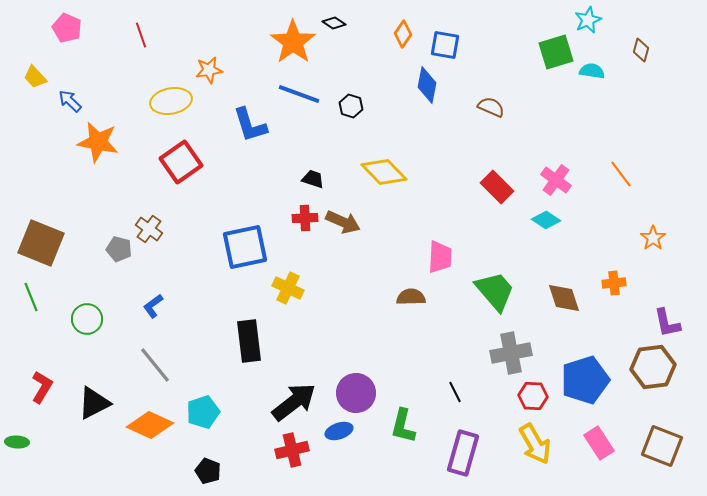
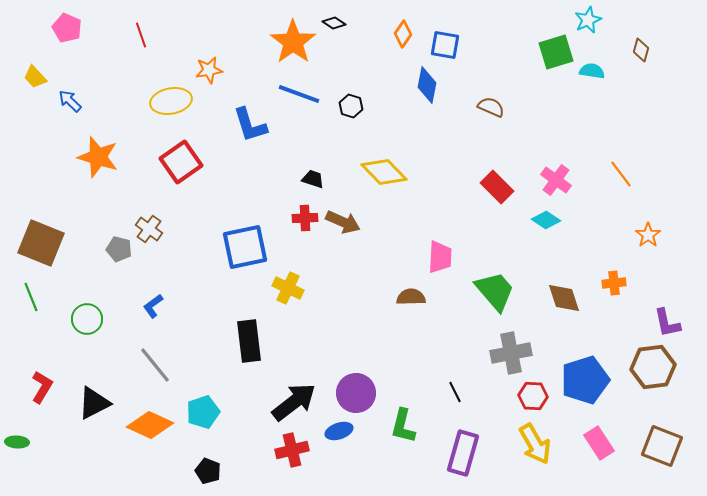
orange star at (98, 142): moved 15 px down; rotated 6 degrees clockwise
orange star at (653, 238): moved 5 px left, 3 px up
